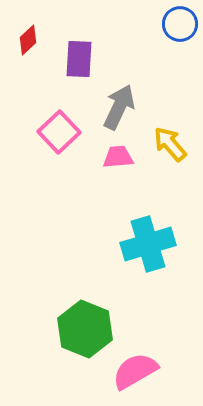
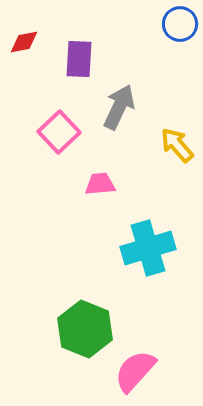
red diamond: moved 4 px left, 2 px down; rotated 32 degrees clockwise
yellow arrow: moved 7 px right, 1 px down
pink trapezoid: moved 18 px left, 27 px down
cyan cross: moved 4 px down
pink semicircle: rotated 18 degrees counterclockwise
